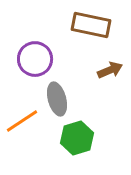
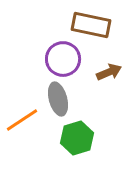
purple circle: moved 28 px right
brown arrow: moved 1 px left, 2 px down
gray ellipse: moved 1 px right
orange line: moved 1 px up
